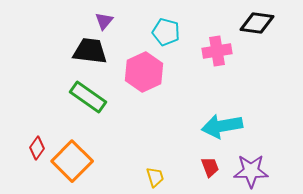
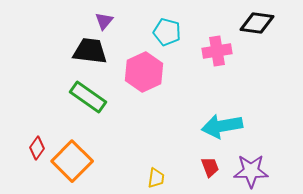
cyan pentagon: moved 1 px right
yellow trapezoid: moved 1 px right, 1 px down; rotated 25 degrees clockwise
